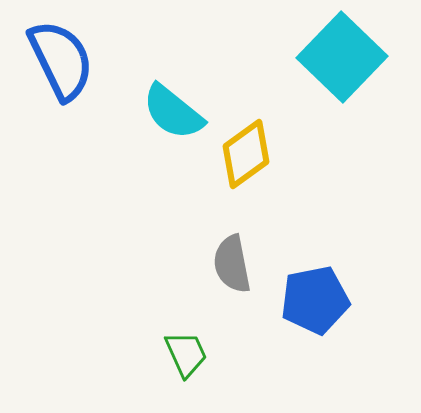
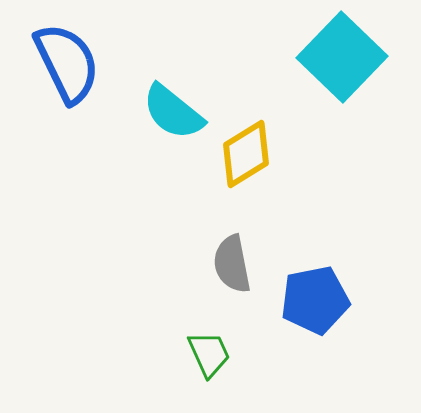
blue semicircle: moved 6 px right, 3 px down
yellow diamond: rotated 4 degrees clockwise
green trapezoid: moved 23 px right
